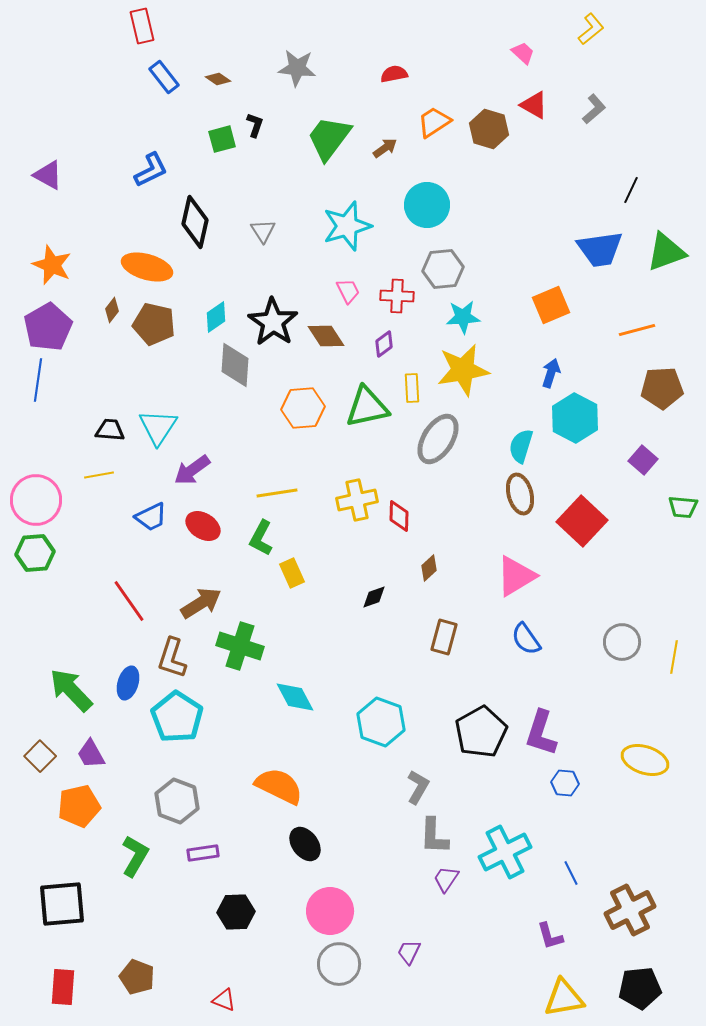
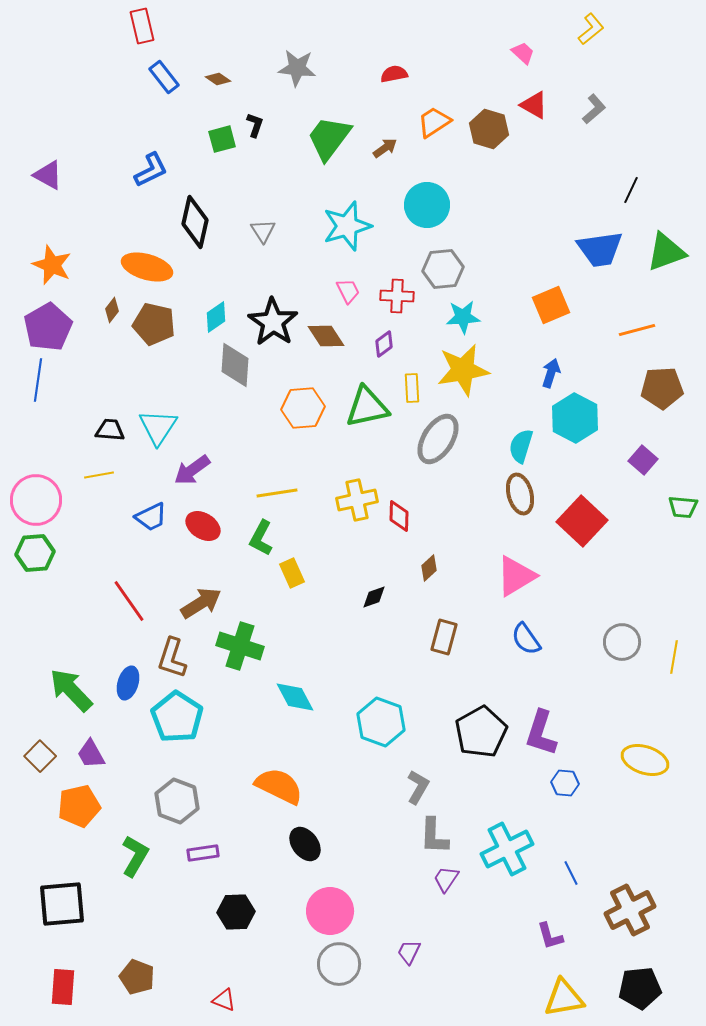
cyan cross at (505, 852): moved 2 px right, 3 px up
